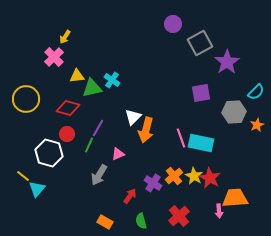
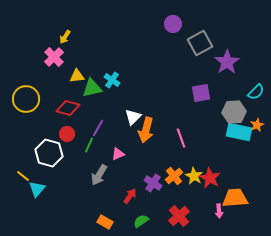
cyan rectangle: moved 38 px right, 11 px up
green semicircle: rotated 70 degrees clockwise
